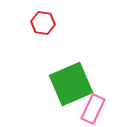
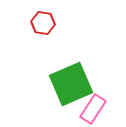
pink rectangle: rotated 8 degrees clockwise
